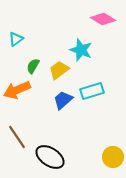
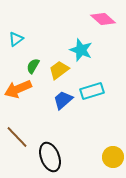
pink diamond: rotated 10 degrees clockwise
orange arrow: moved 1 px right, 1 px up
brown line: rotated 10 degrees counterclockwise
black ellipse: rotated 36 degrees clockwise
